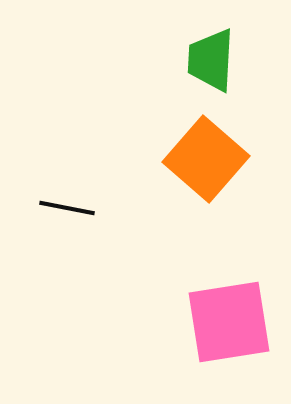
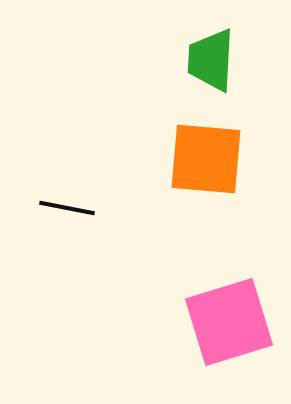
orange square: rotated 36 degrees counterclockwise
pink square: rotated 8 degrees counterclockwise
